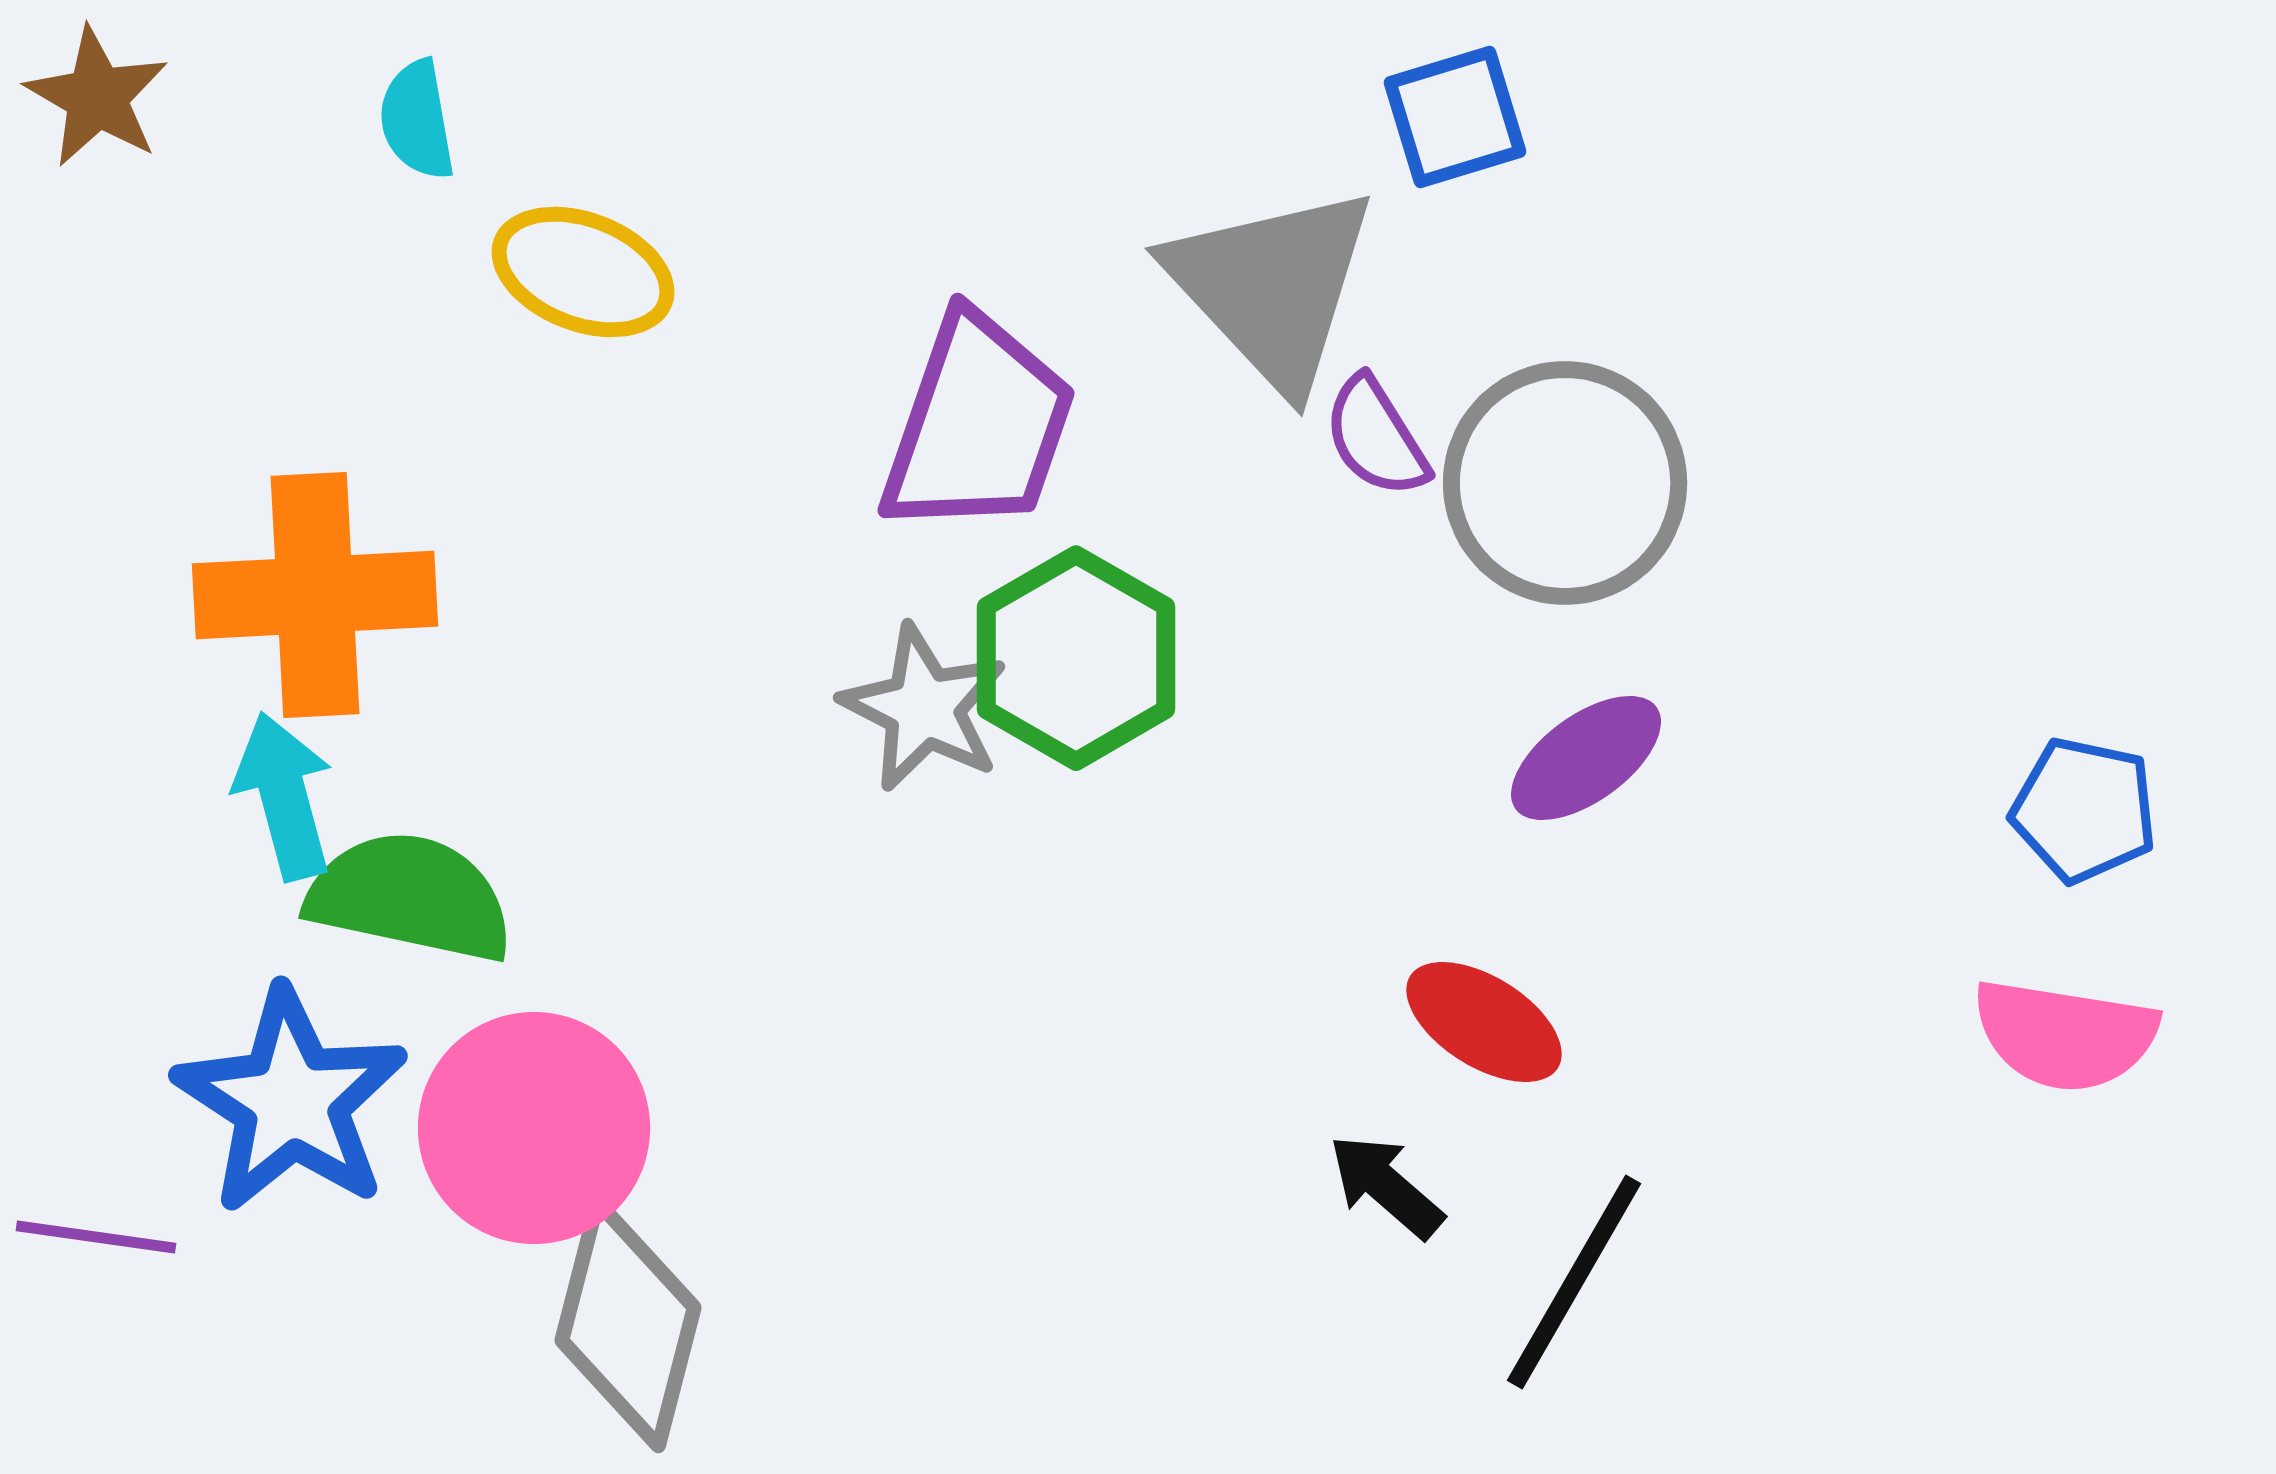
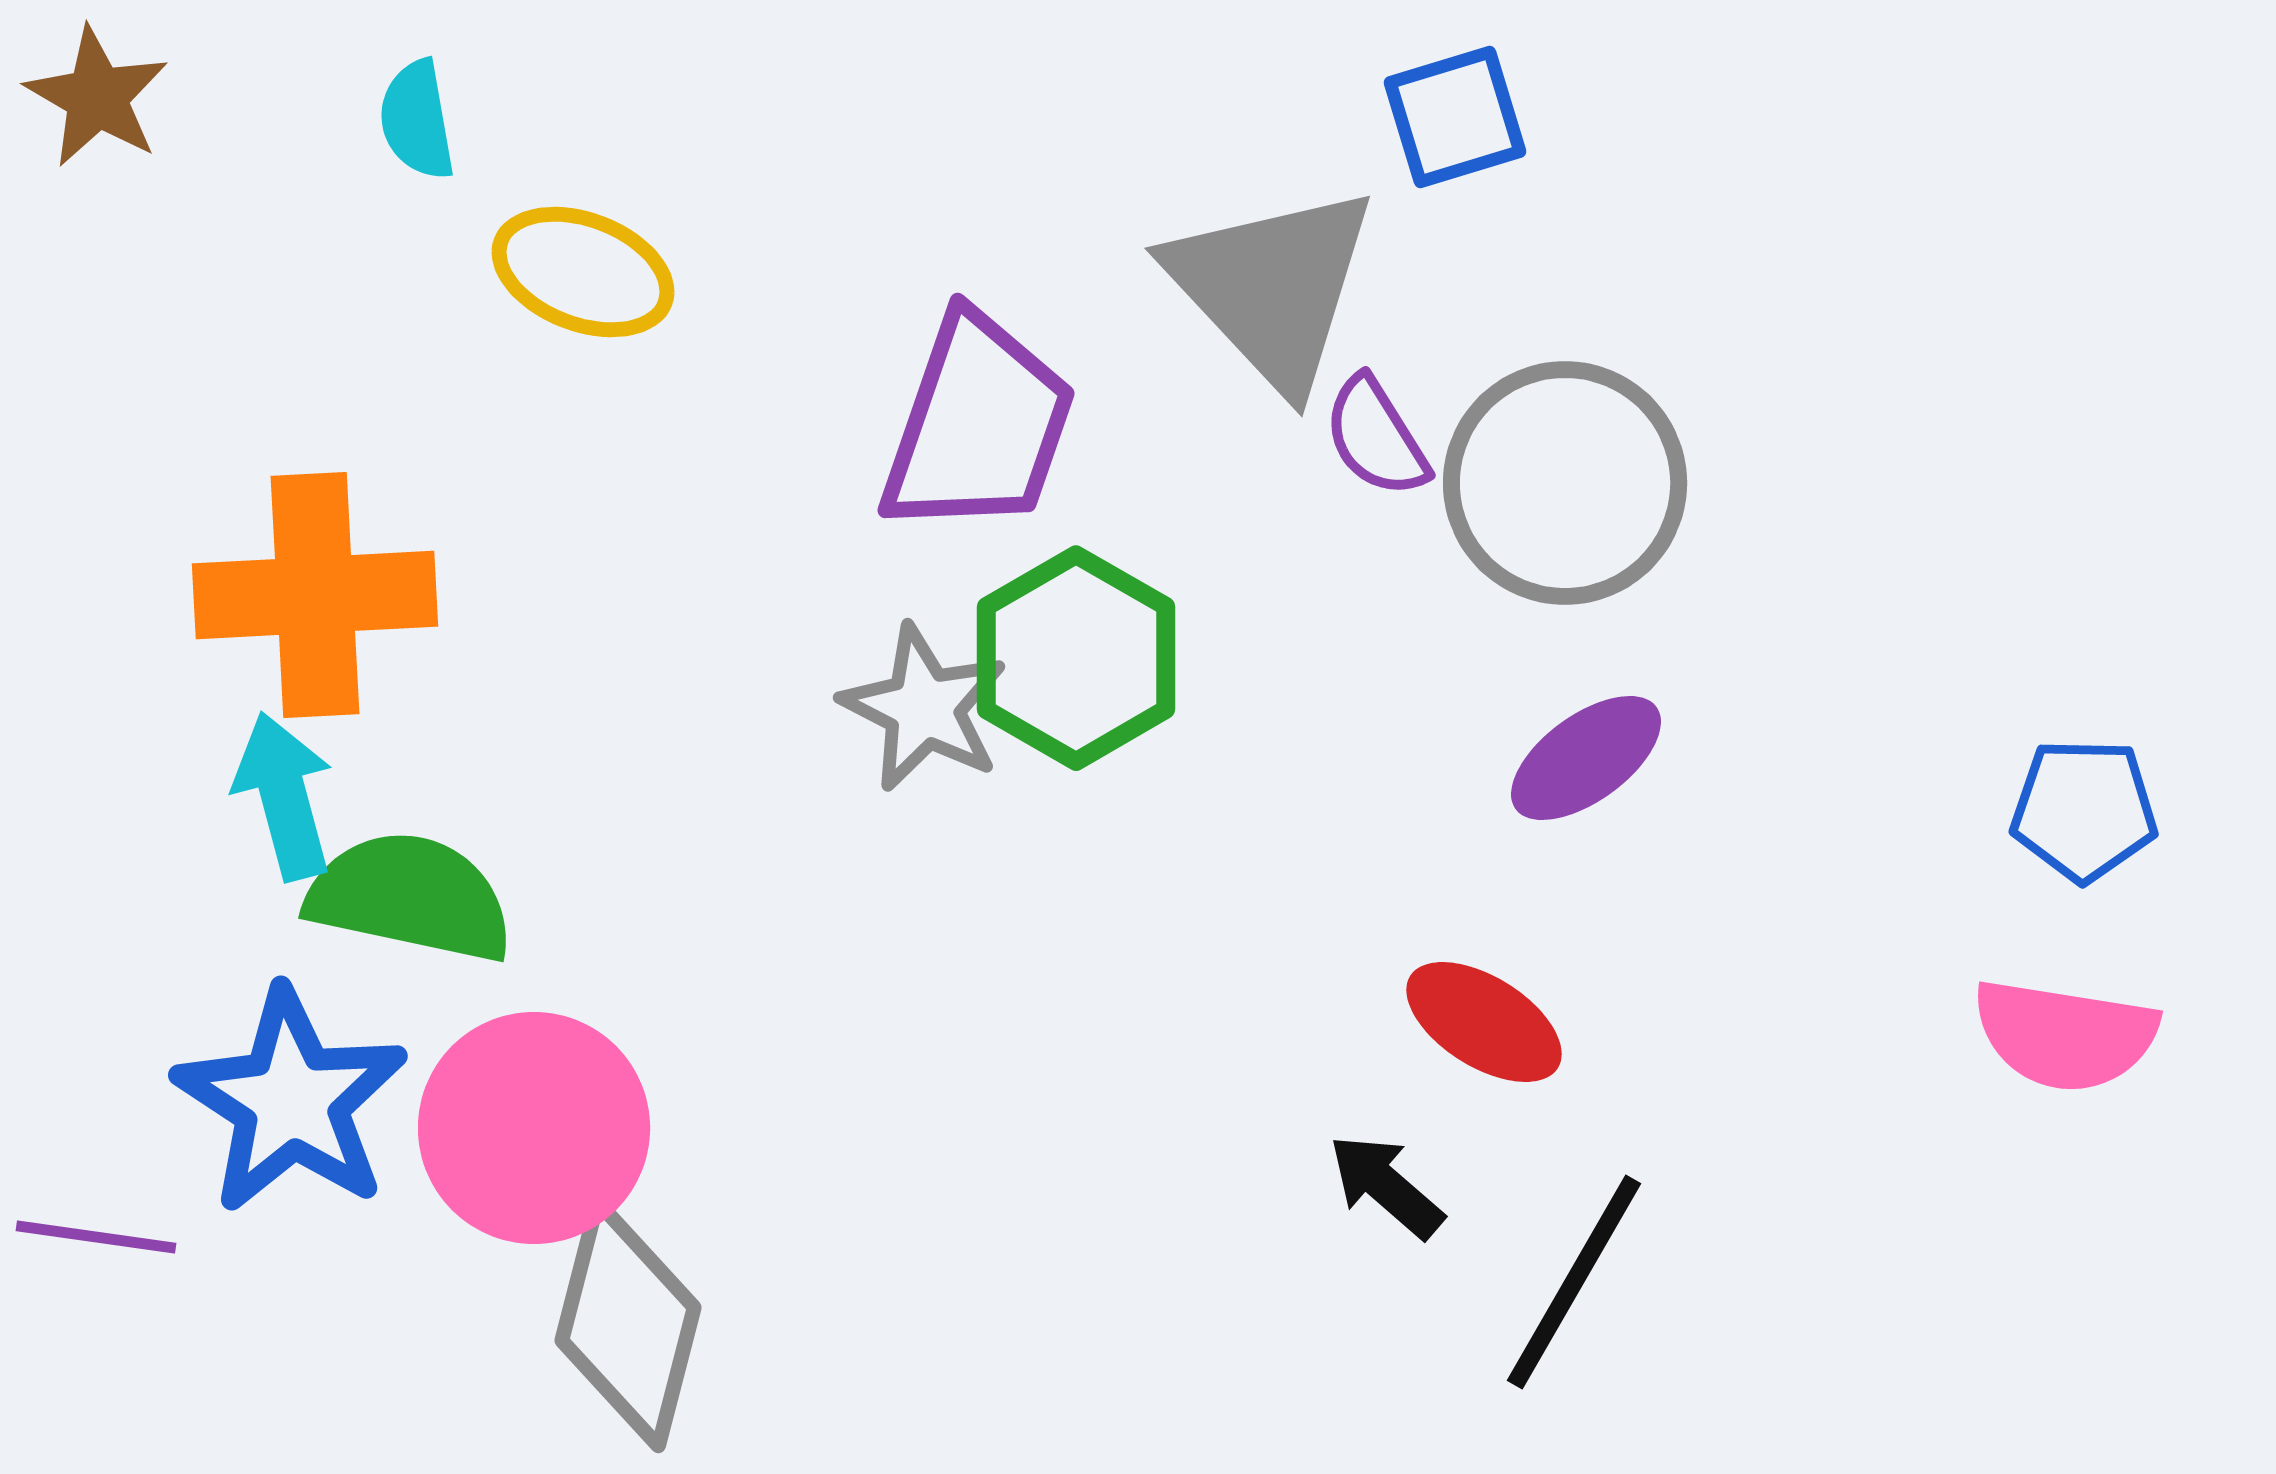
blue pentagon: rotated 11 degrees counterclockwise
